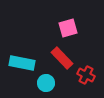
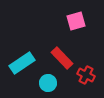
pink square: moved 8 px right, 7 px up
cyan rectangle: rotated 45 degrees counterclockwise
cyan circle: moved 2 px right
